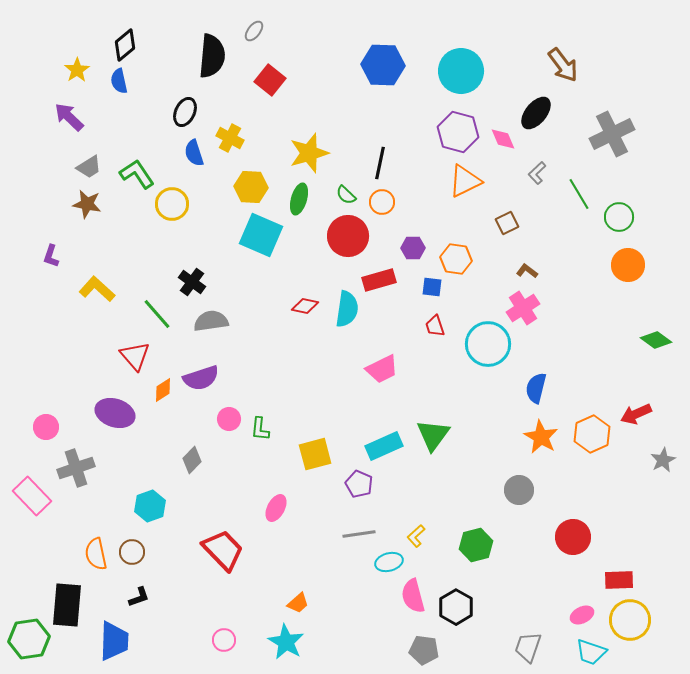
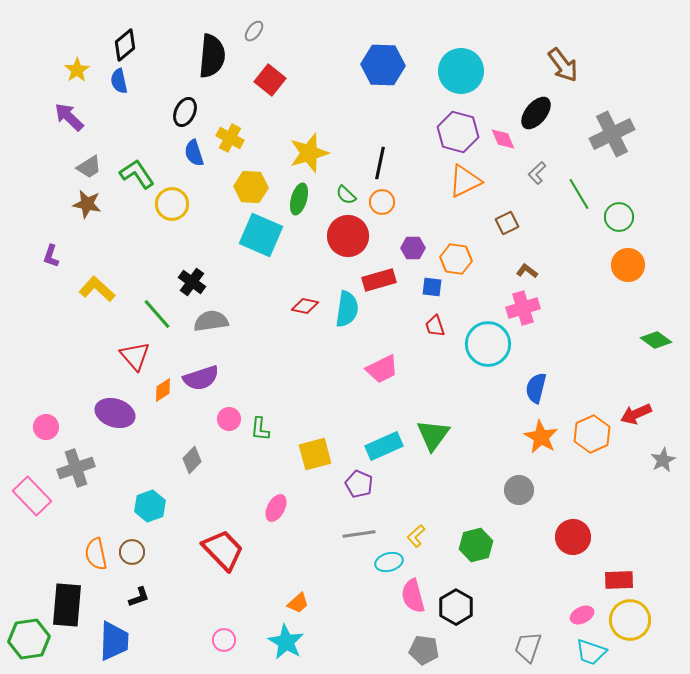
pink cross at (523, 308): rotated 16 degrees clockwise
